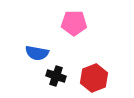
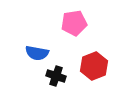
pink pentagon: rotated 10 degrees counterclockwise
red hexagon: moved 12 px up
